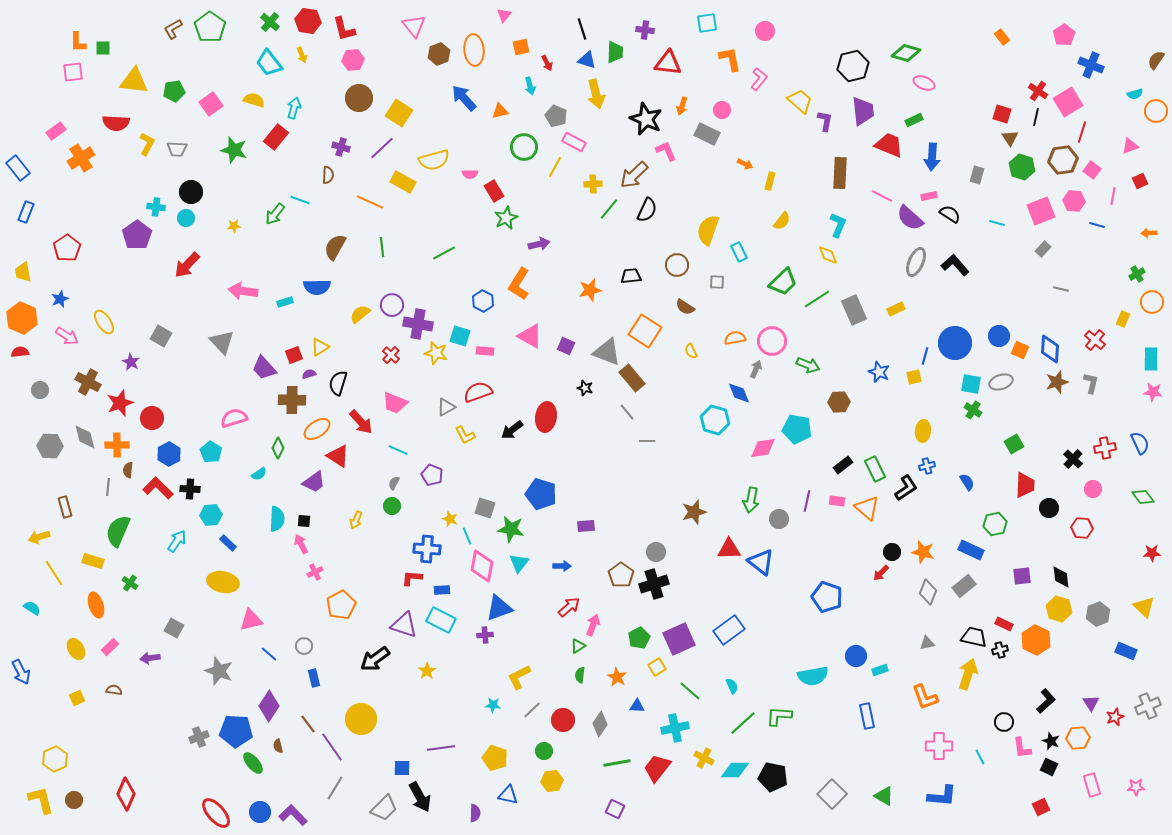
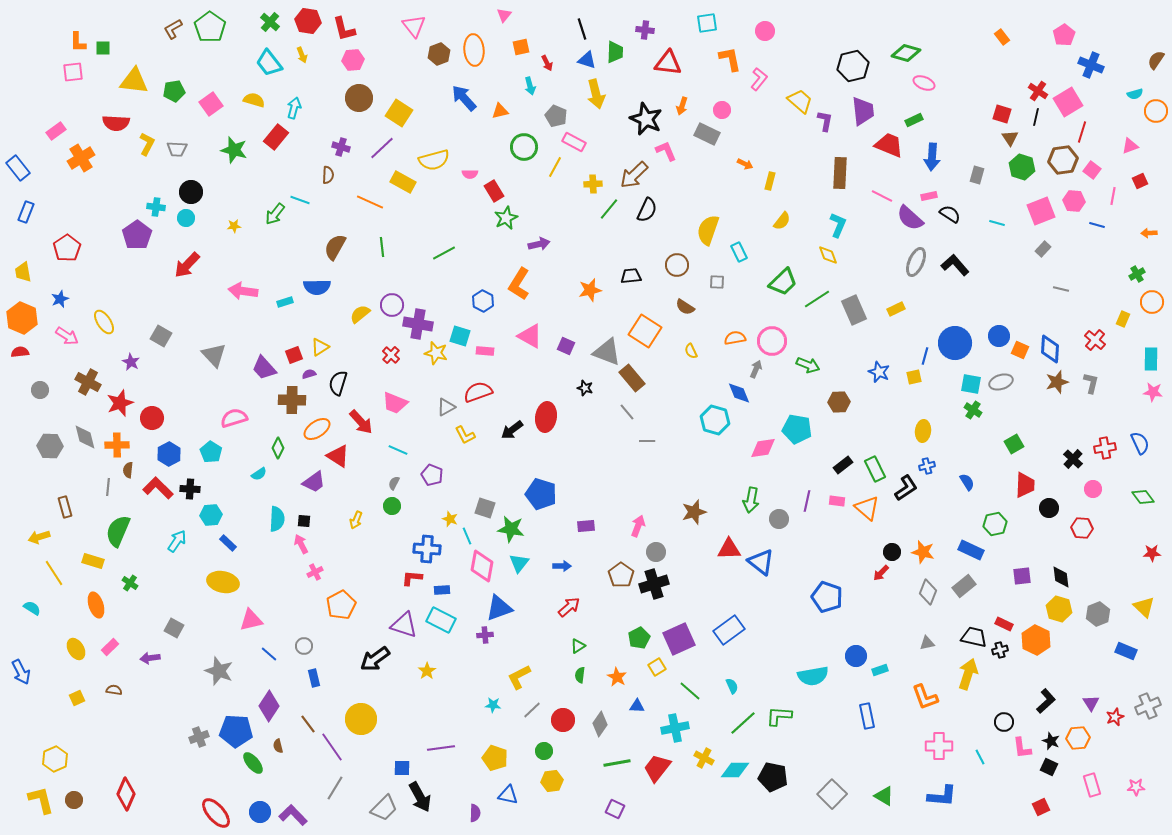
gray triangle at (222, 342): moved 8 px left, 13 px down
pink arrow at (593, 625): moved 45 px right, 99 px up
